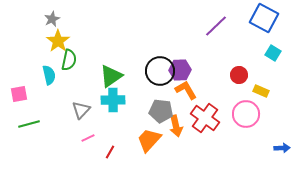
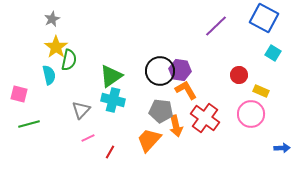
yellow star: moved 2 px left, 6 px down
purple hexagon: rotated 10 degrees clockwise
pink square: rotated 24 degrees clockwise
cyan cross: rotated 15 degrees clockwise
pink circle: moved 5 px right
